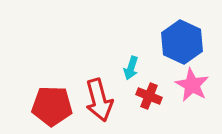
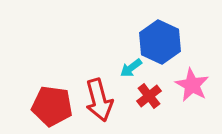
blue hexagon: moved 22 px left
cyan arrow: rotated 35 degrees clockwise
red cross: rotated 30 degrees clockwise
red pentagon: rotated 6 degrees clockwise
